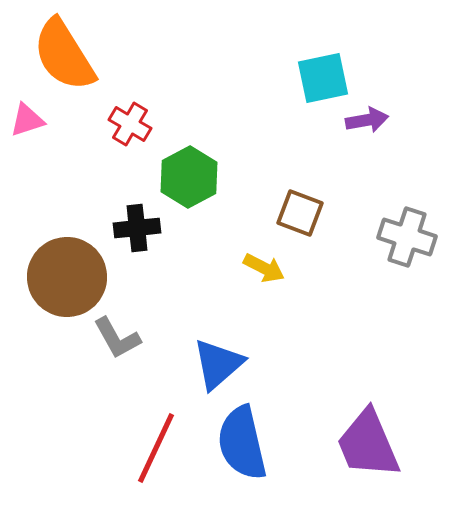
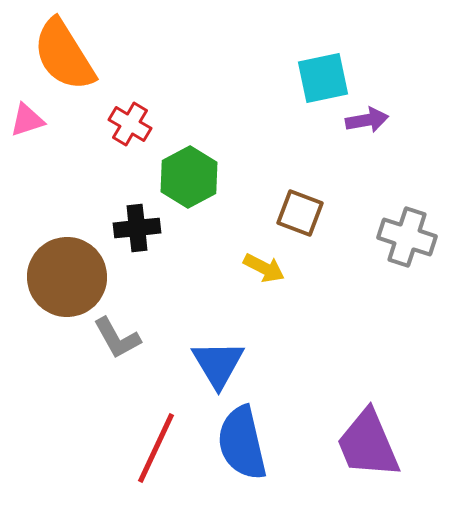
blue triangle: rotated 20 degrees counterclockwise
